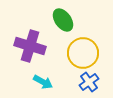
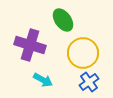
purple cross: moved 1 px up
cyan arrow: moved 2 px up
